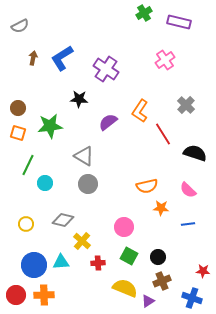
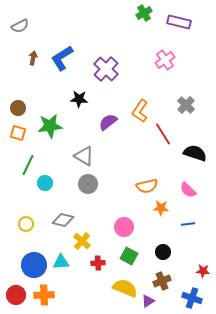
purple cross: rotated 10 degrees clockwise
black circle: moved 5 px right, 5 px up
